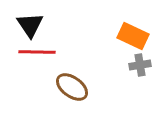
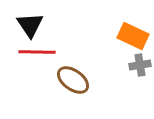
brown ellipse: moved 1 px right, 7 px up
